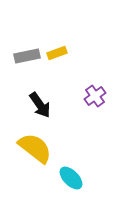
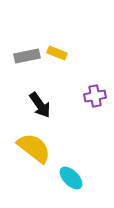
yellow rectangle: rotated 42 degrees clockwise
purple cross: rotated 25 degrees clockwise
yellow semicircle: moved 1 px left
